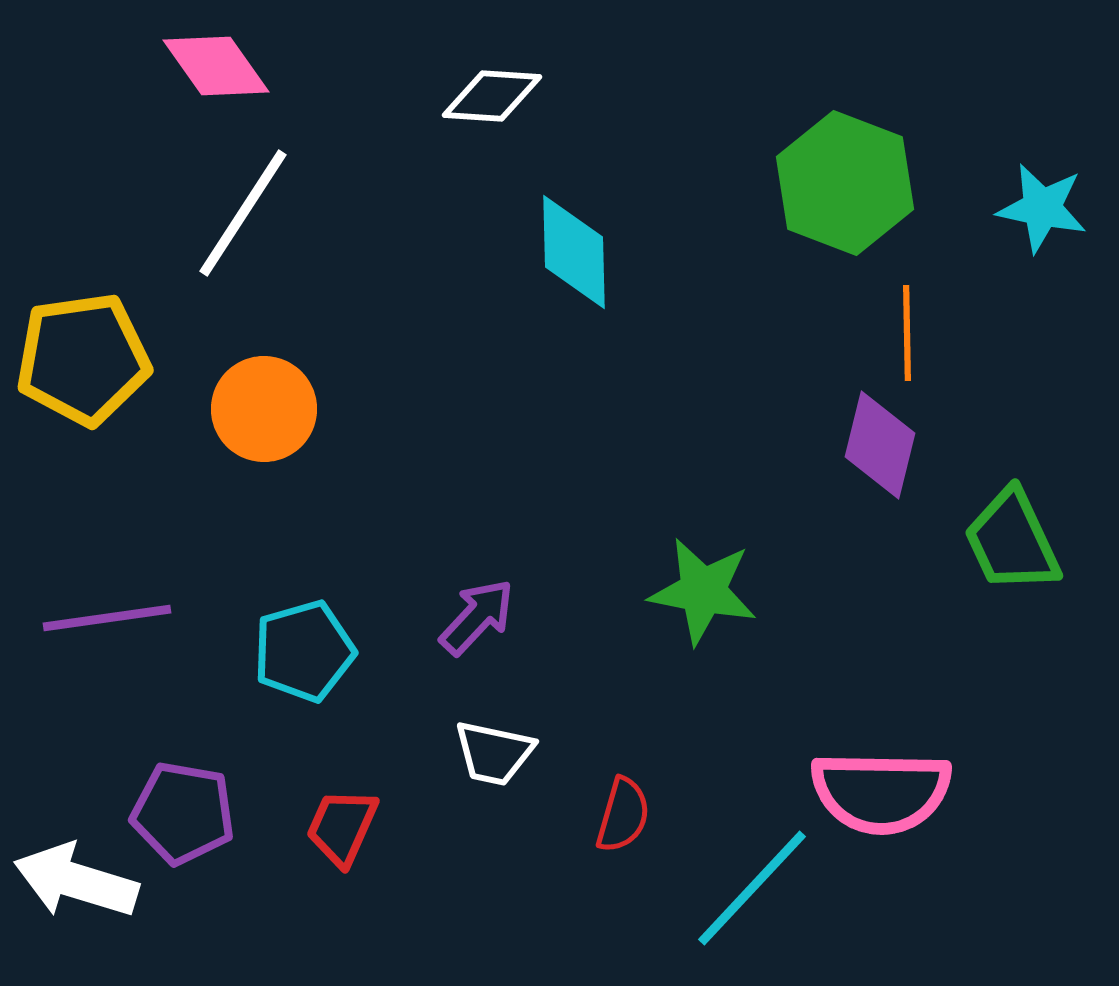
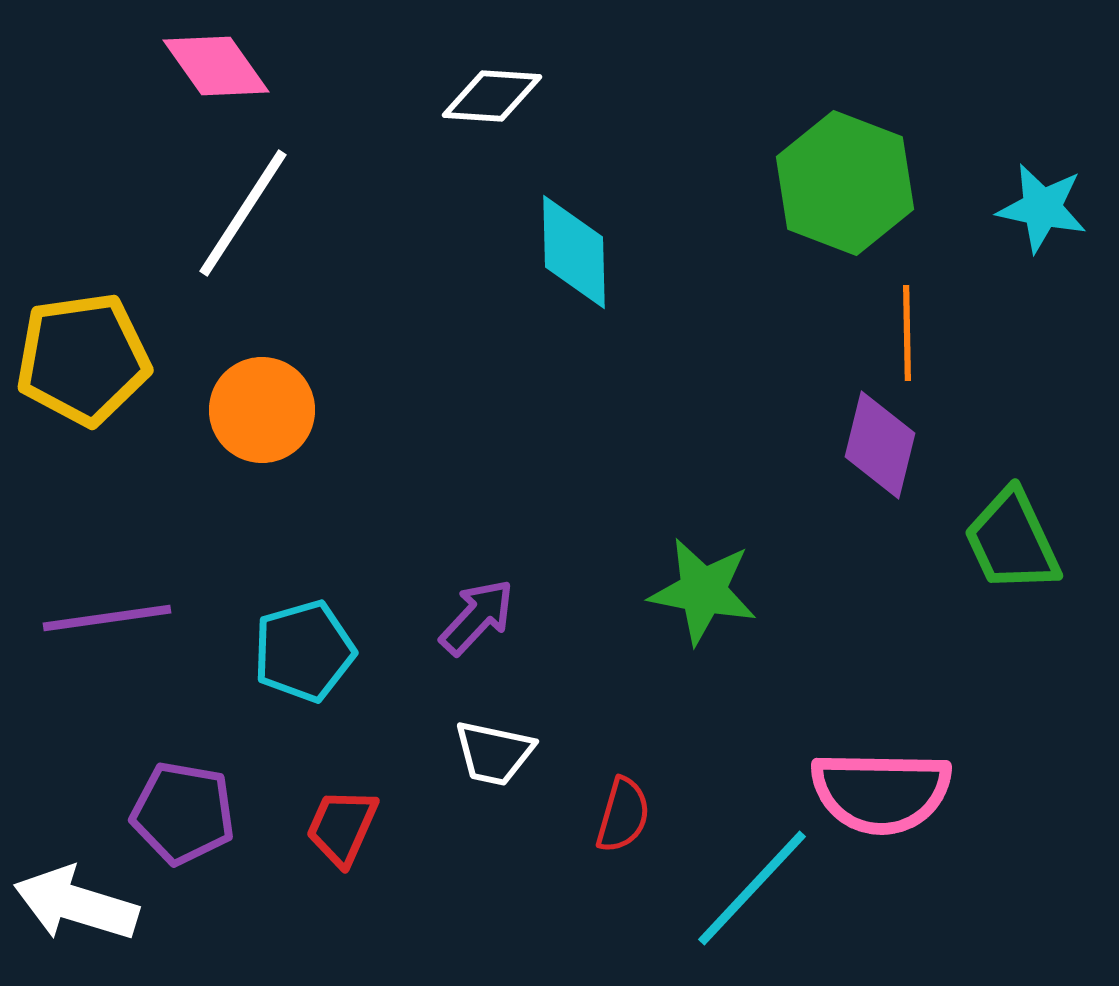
orange circle: moved 2 px left, 1 px down
white arrow: moved 23 px down
